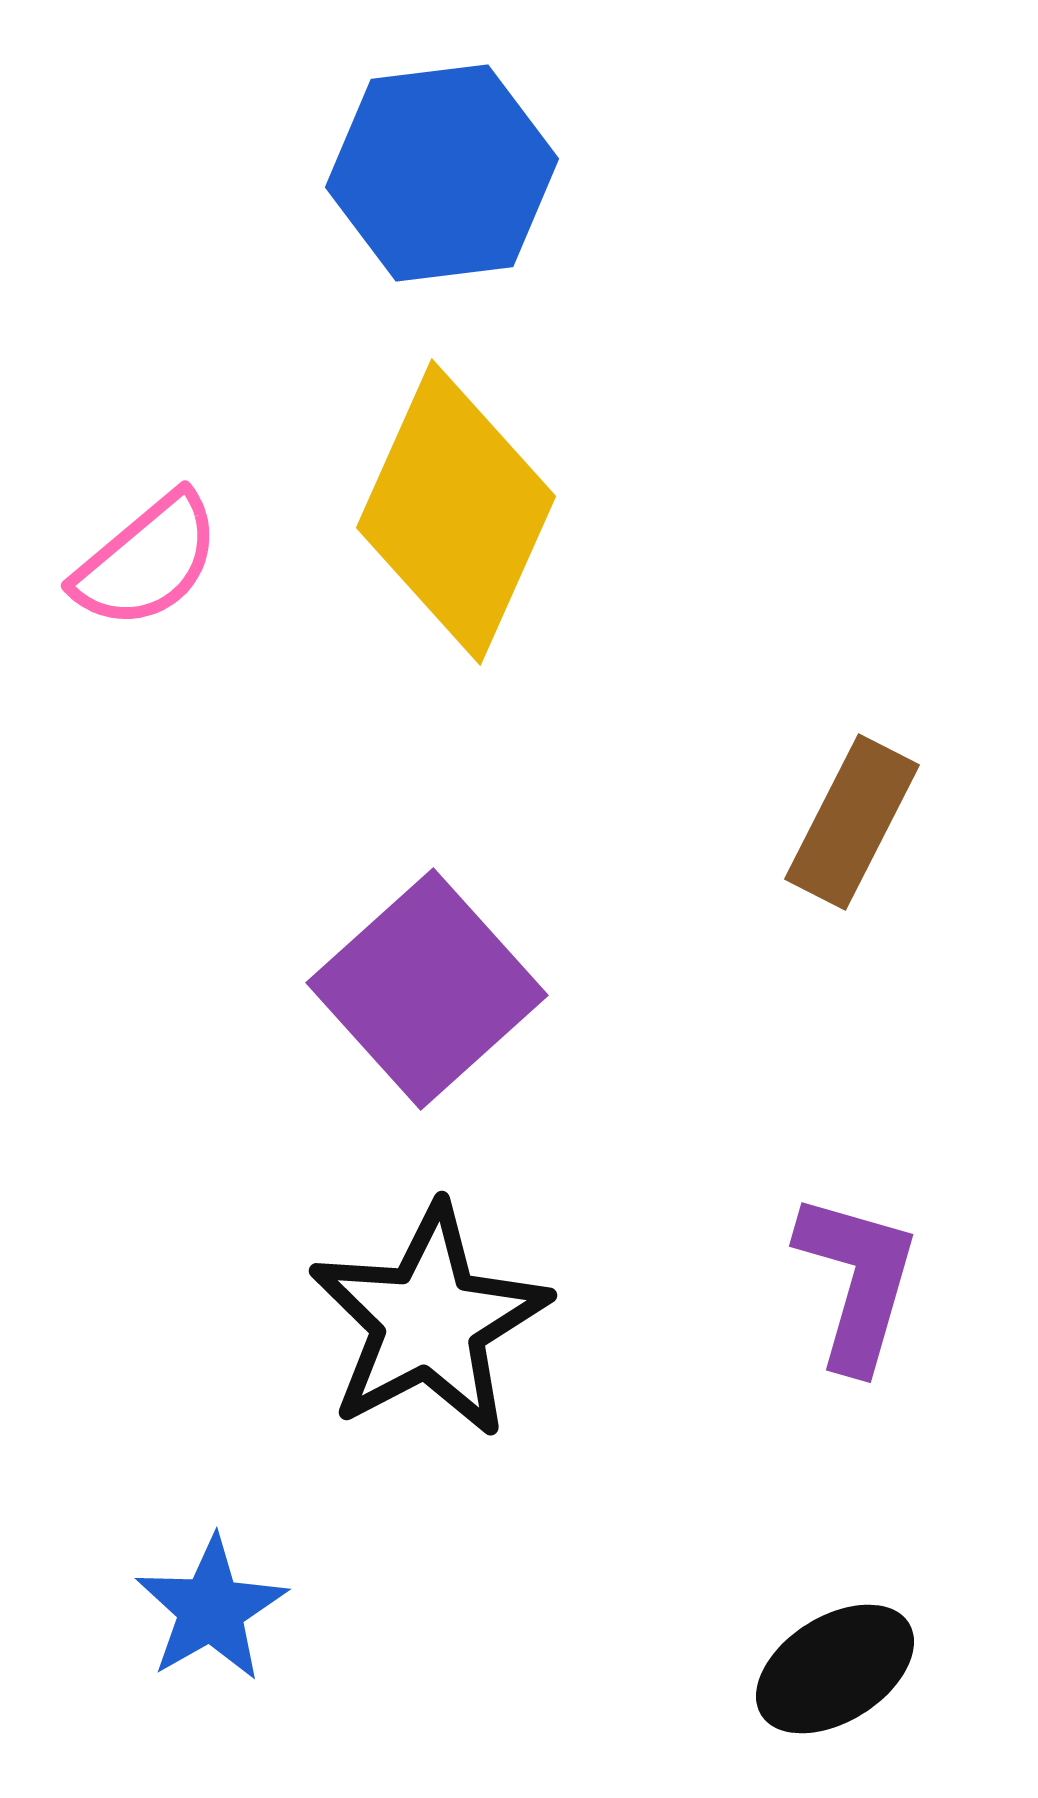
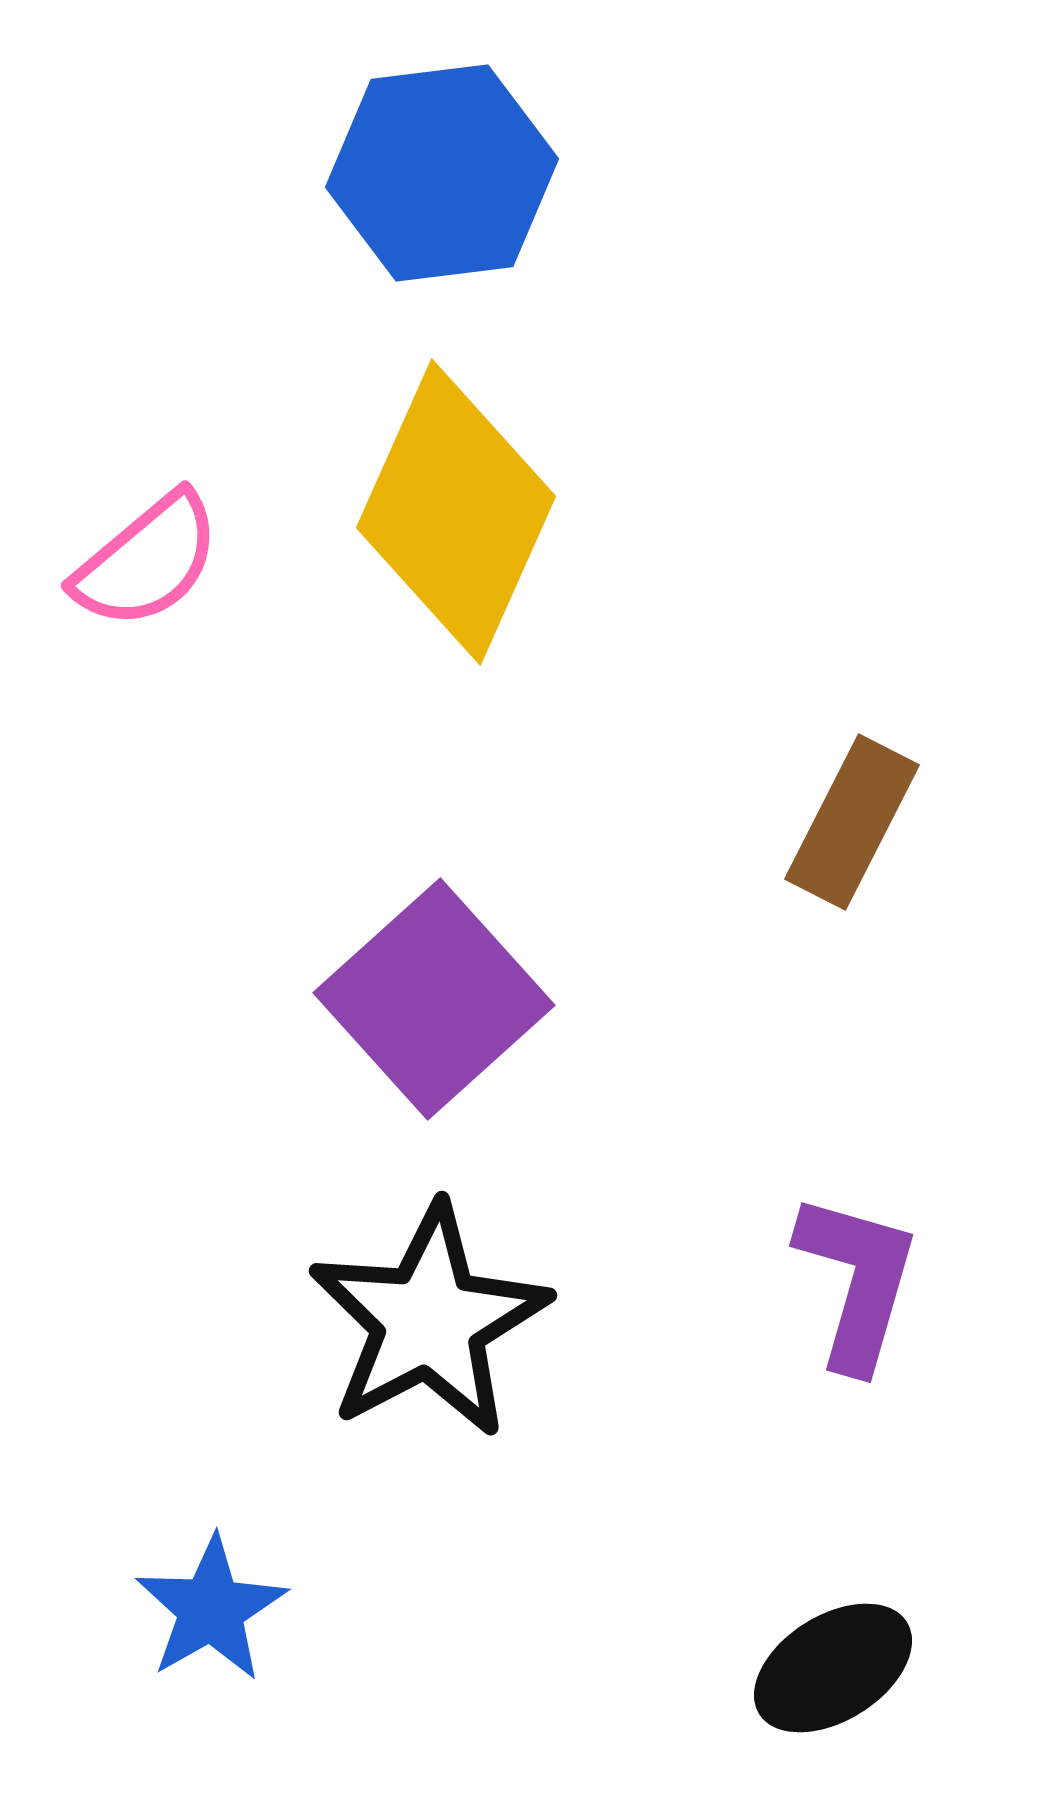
purple square: moved 7 px right, 10 px down
black ellipse: moved 2 px left, 1 px up
